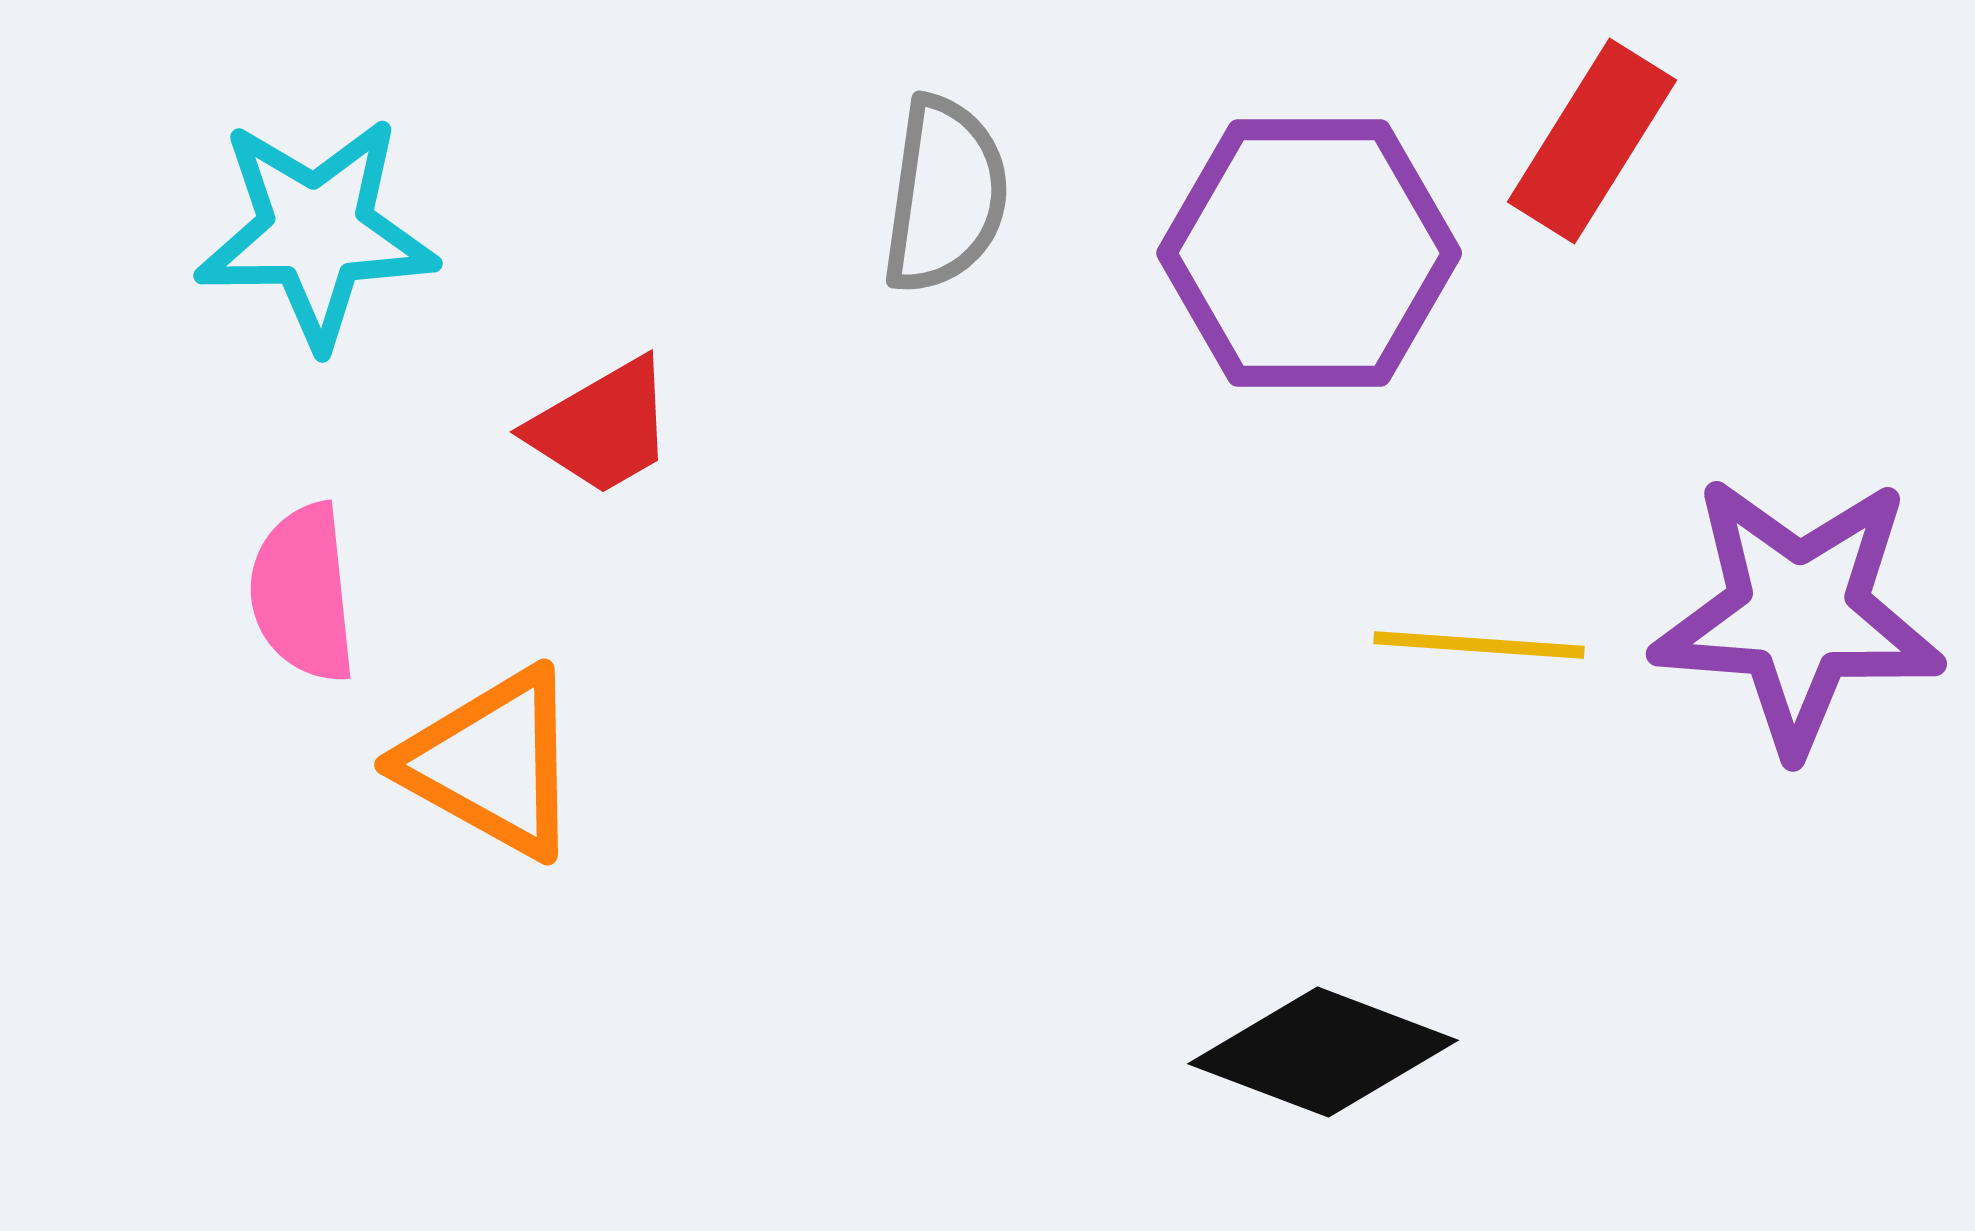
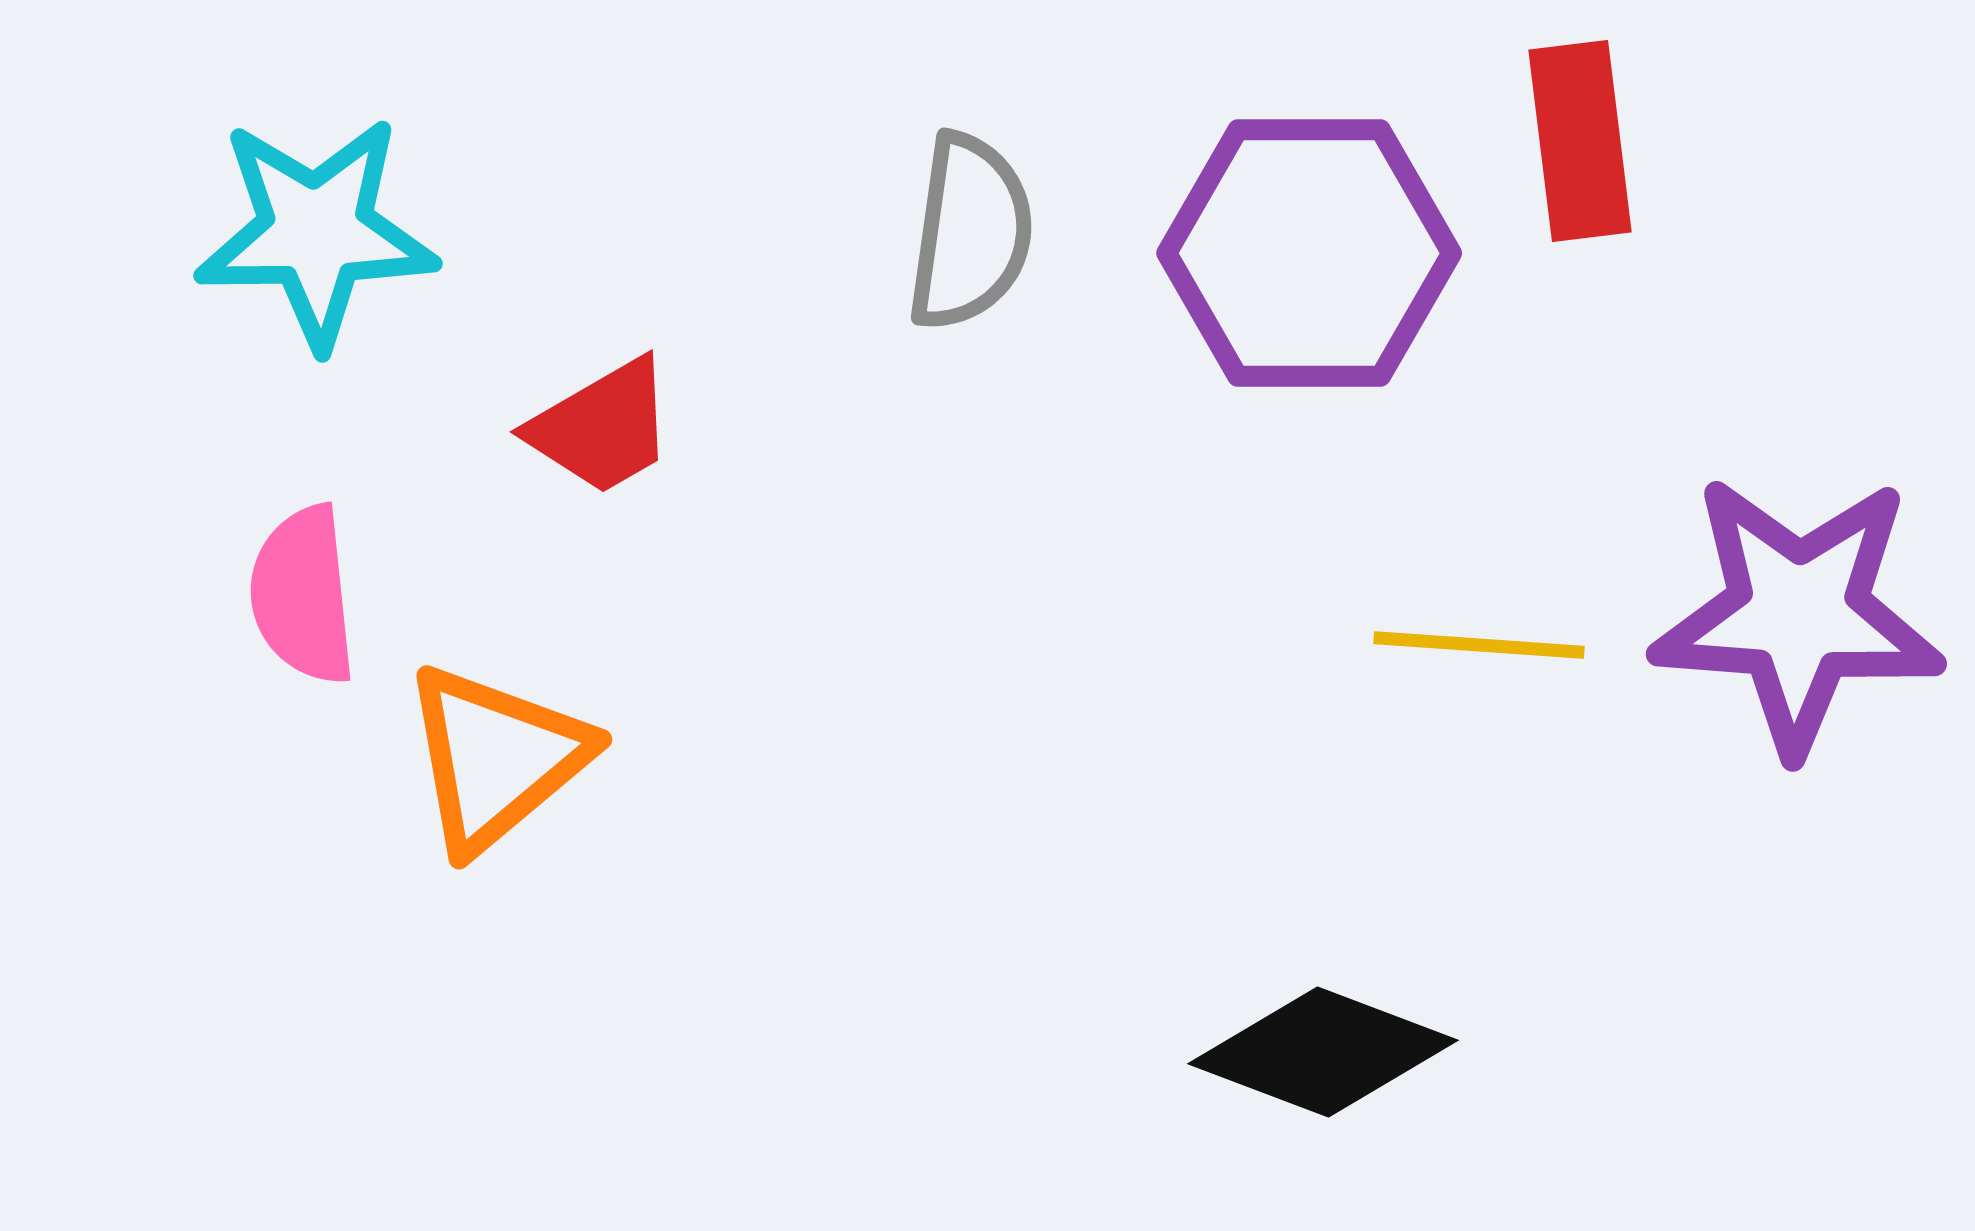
red rectangle: moved 12 px left; rotated 39 degrees counterclockwise
gray semicircle: moved 25 px right, 37 px down
pink semicircle: moved 2 px down
orange triangle: moved 4 px right, 5 px up; rotated 51 degrees clockwise
